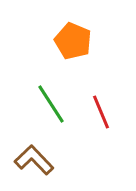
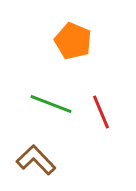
green line: rotated 36 degrees counterclockwise
brown L-shape: moved 2 px right
